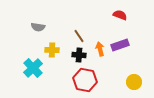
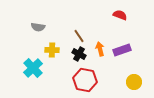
purple rectangle: moved 2 px right, 5 px down
black cross: moved 1 px up; rotated 24 degrees clockwise
